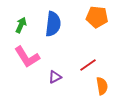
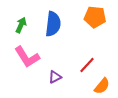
orange pentagon: moved 2 px left
red line: moved 1 px left; rotated 12 degrees counterclockwise
orange semicircle: rotated 48 degrees clockwise
